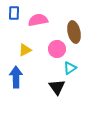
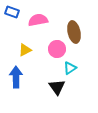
blue rectangle: moved 2 px left, 1 px up; rotated 72 degrees counterclockwise
